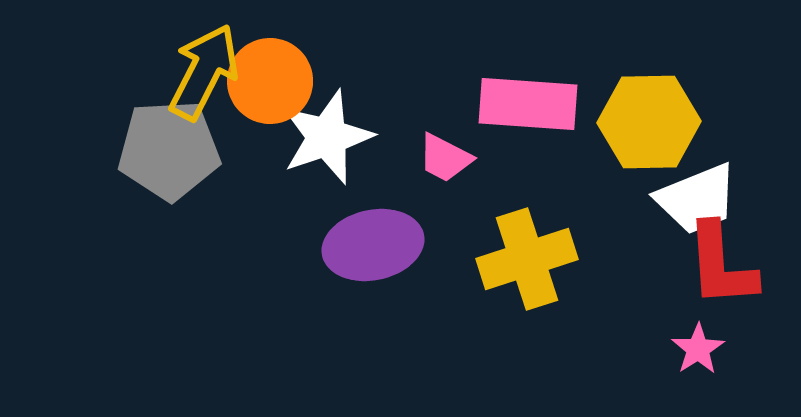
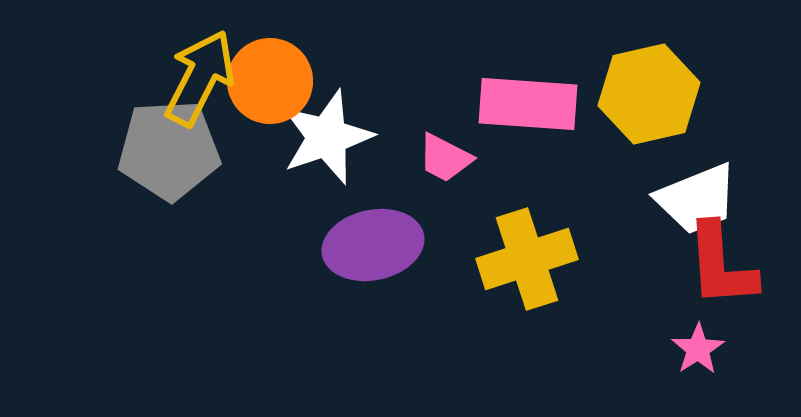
yellow arrow: moved 4 px left, 6 px down
yellow hexagon: moved 28 px up; rotated 12 degrees counterclockwise
